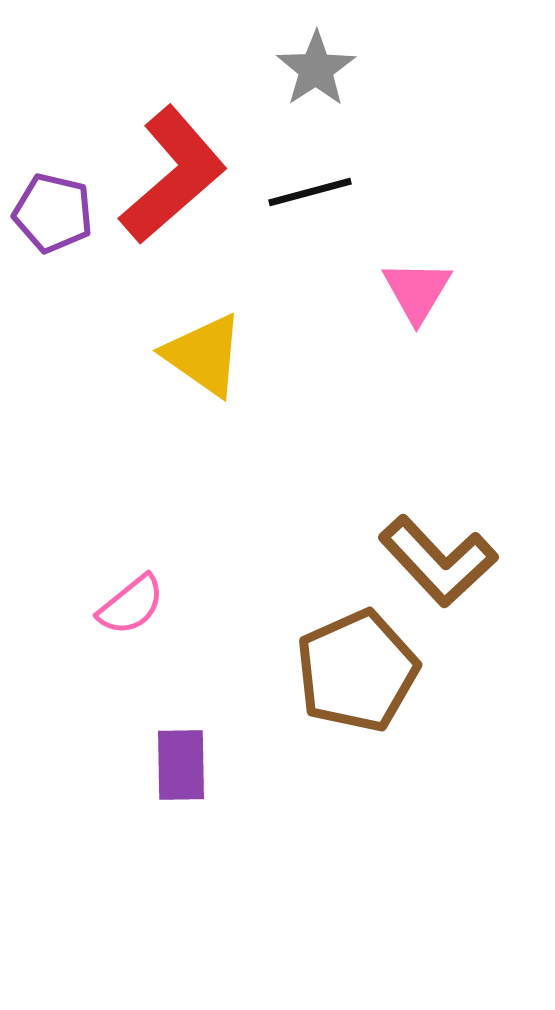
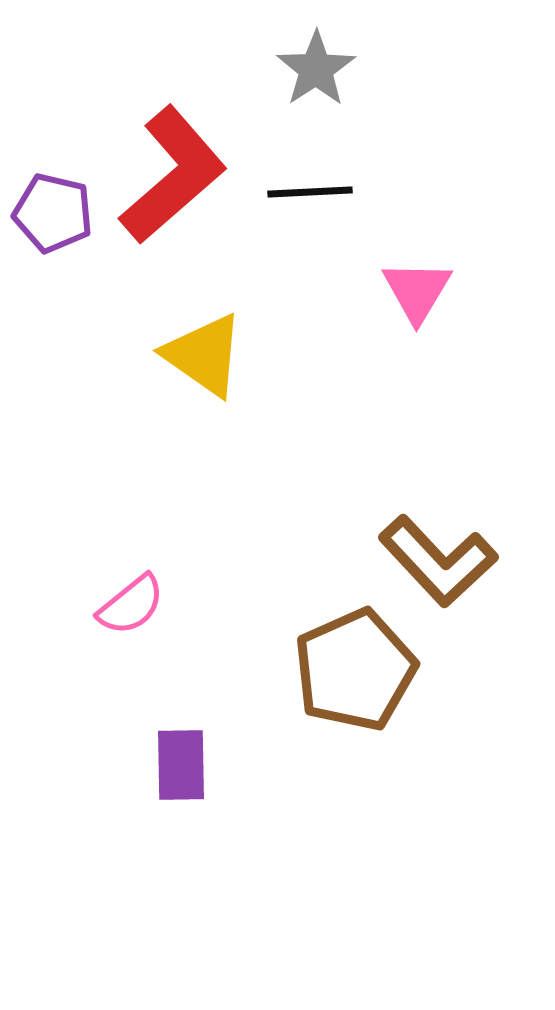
black line: rotated 12 degrees clockwise
brown pentagon: moved 2 px left, 1 px up
